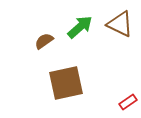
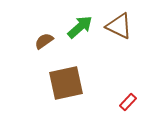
brown triangle: moved 1 px left, 2 px down
red rectangle: rotated 12 degrees counterclockwise
